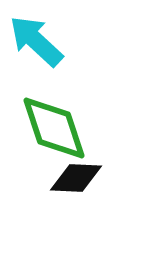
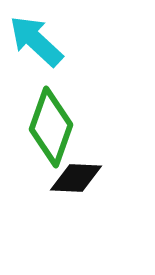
green diamond: moved 3 px left, 1 px up; rotated 38 degrees clockwise
